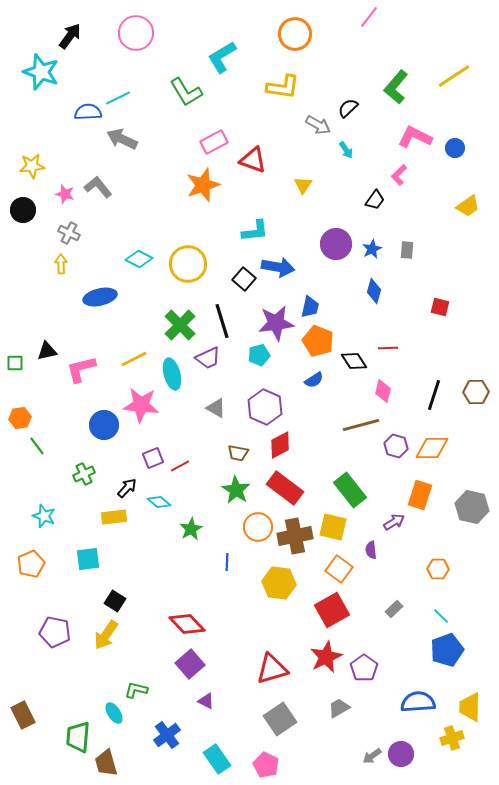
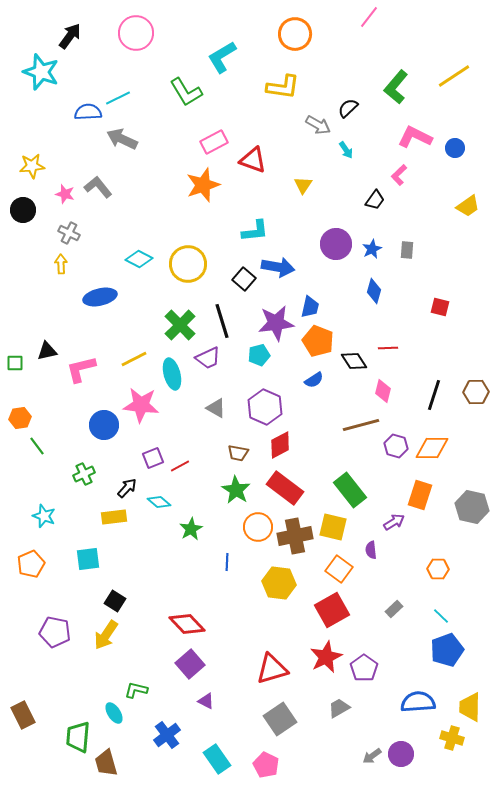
yellow cross at (452, 738): rotated 35 degrees clockwise
